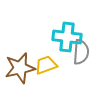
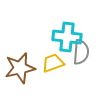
yellow trapezoid: moved 7 px right, 2 px up
